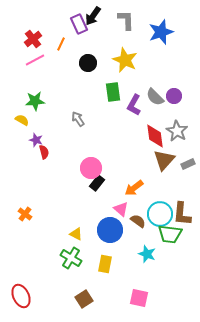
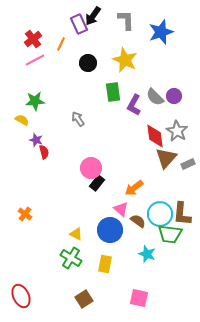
brown triangle: moved 2 px right, 2 px up
